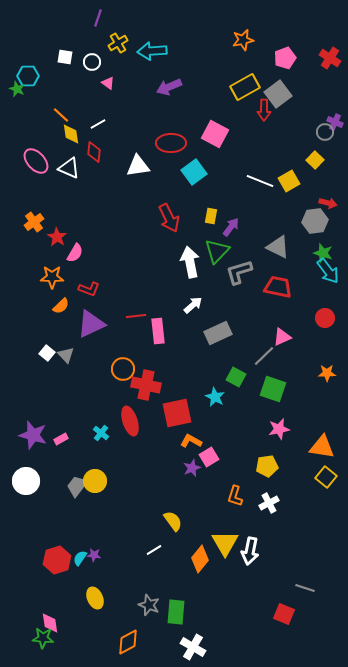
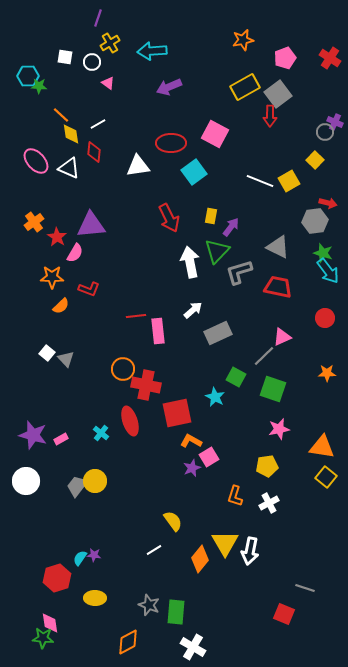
yellow cross at (118, 43): moved 8 px left
green star at (17, 89): moved 22 px right, 3 px up; rotated 21 degrees counterclockwise
red arrow at (264, 110): moved 6 px right, 6 px down
white arrow at (193, 305): moved 5 px down
purple triangle at (91, 324): moved 99 px up; rotated 20 degrees clockwise
gray triangle at (66, 355): moved 4 px down
red hexagon at (57, 560): moved 18 px down
yellow ellipse at (95, 598): rotated 65 degrees counterclockwise
